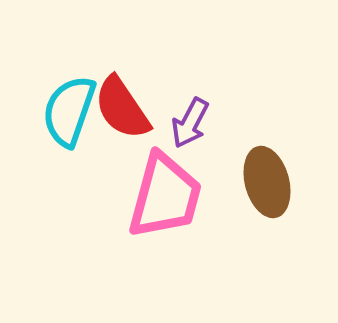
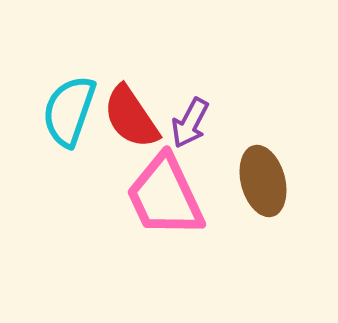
red semicircle: moved 9 px right, 9 px down
brown ellipse: moved 4 px left, 1 px up
pink trapezoid: rotated 140 degrees clockwise
